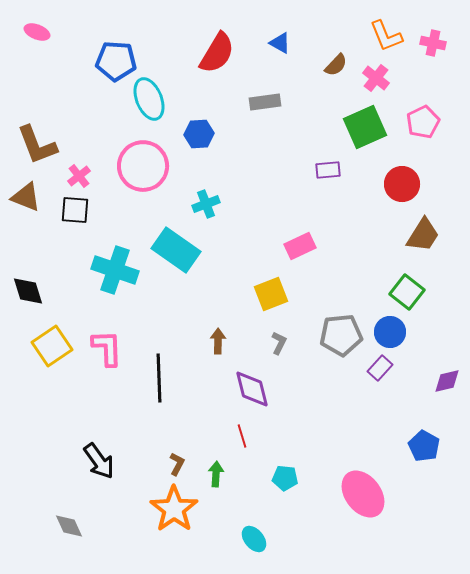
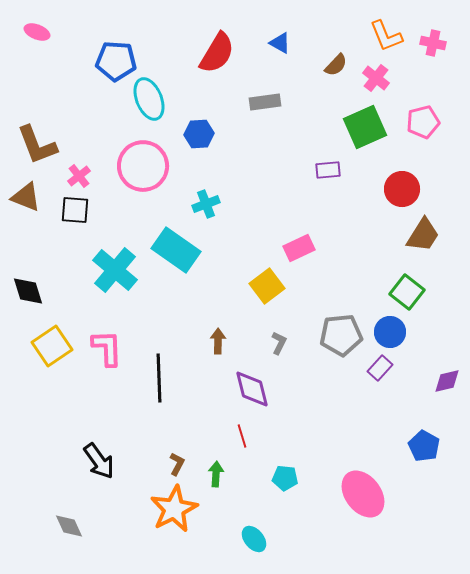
pink pentagon at (423, 122): rotated 12 degrees clockwise
red circle at (402, 184): moved 5 px down
pink rectangle at (300, 246): moved 1 px left, 2 px down
cyan cross at (115, 270): rotated 21 degrees clockwise
yellow square at (271, 294): moved 4 px left, 8 px up; rotated 16 degrees counterclockwise
orange star at (174, 509): rotated 9 degrees clockwise
